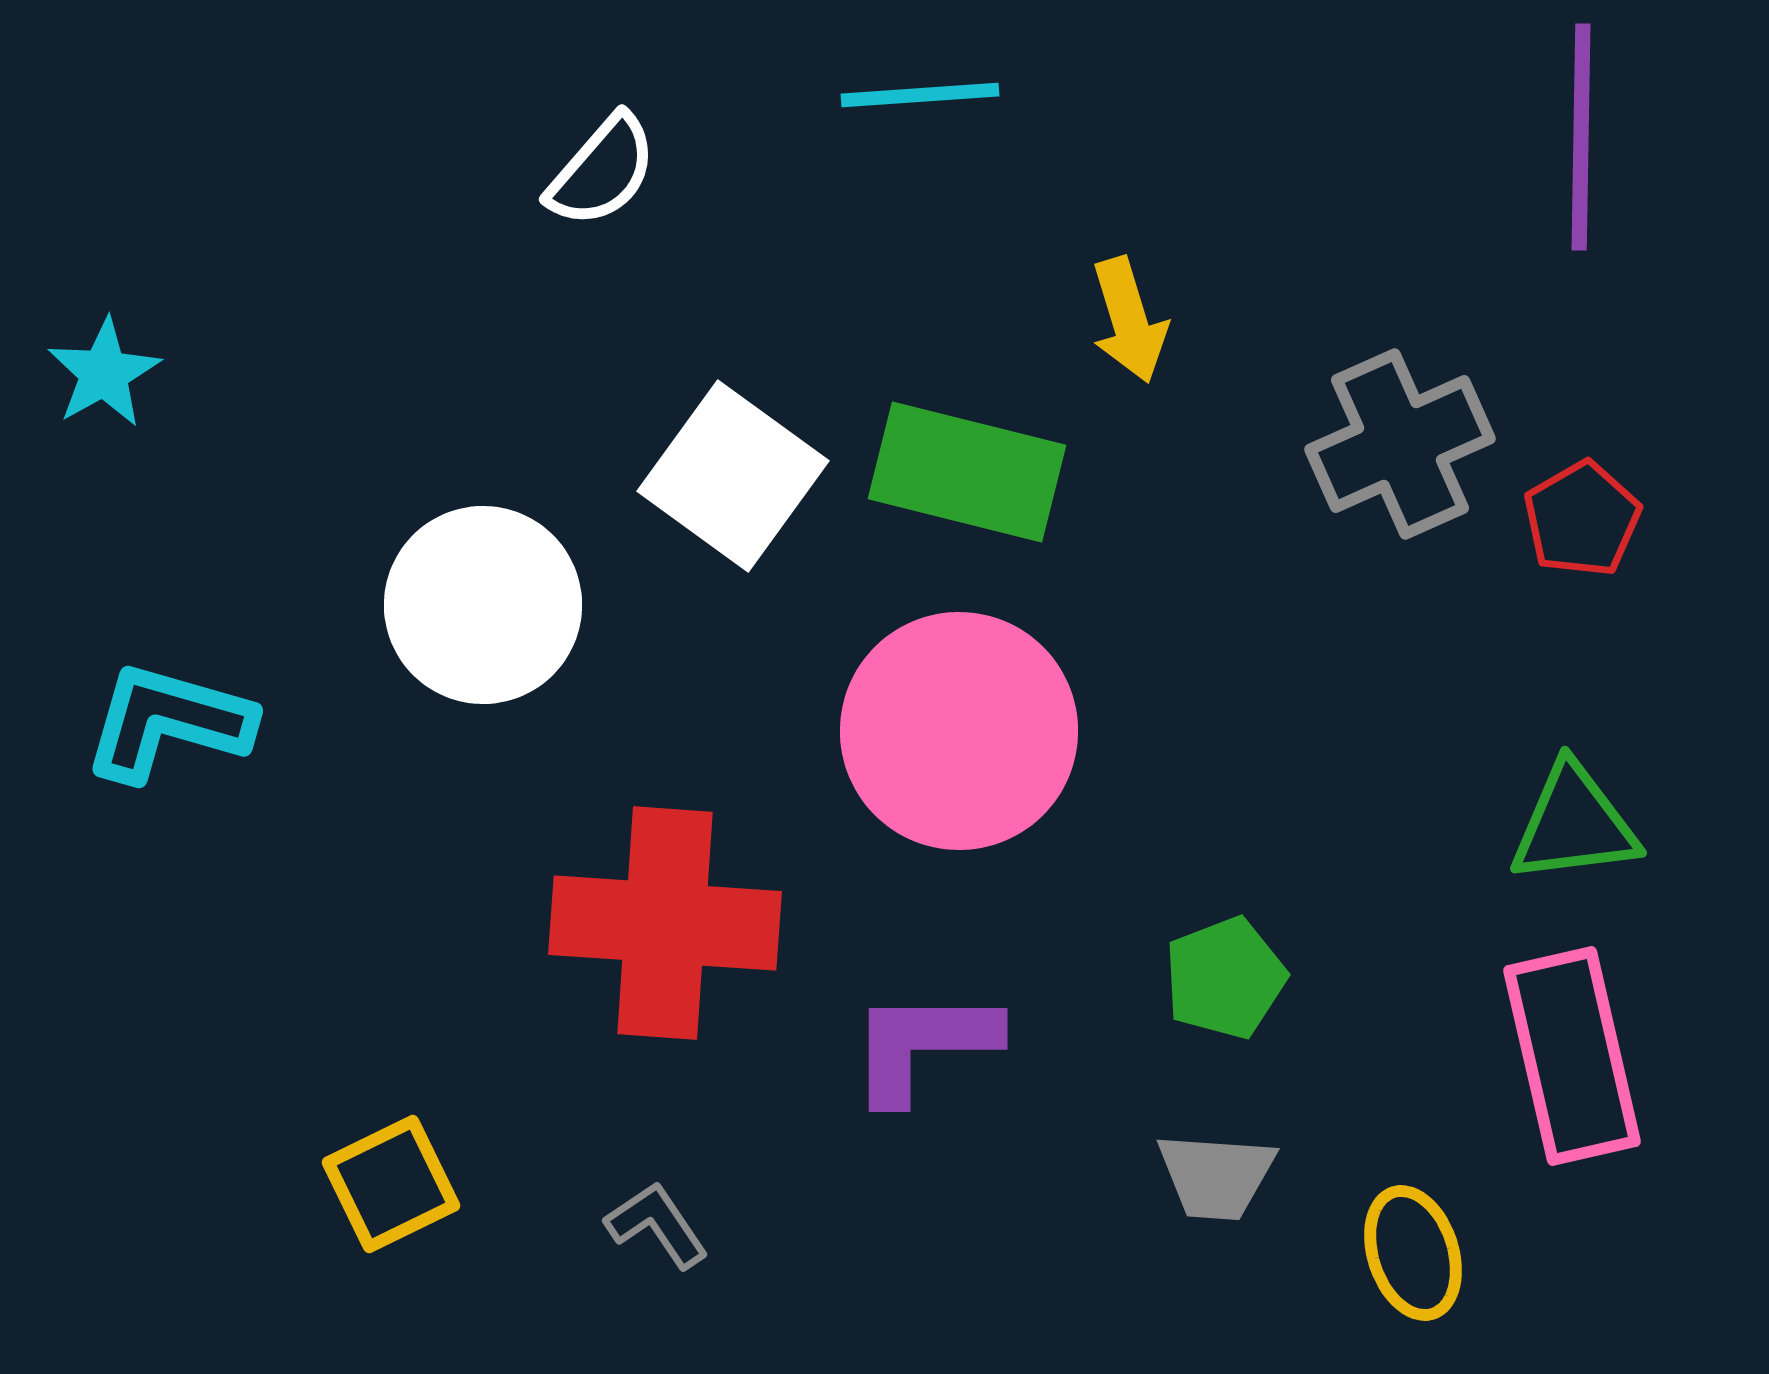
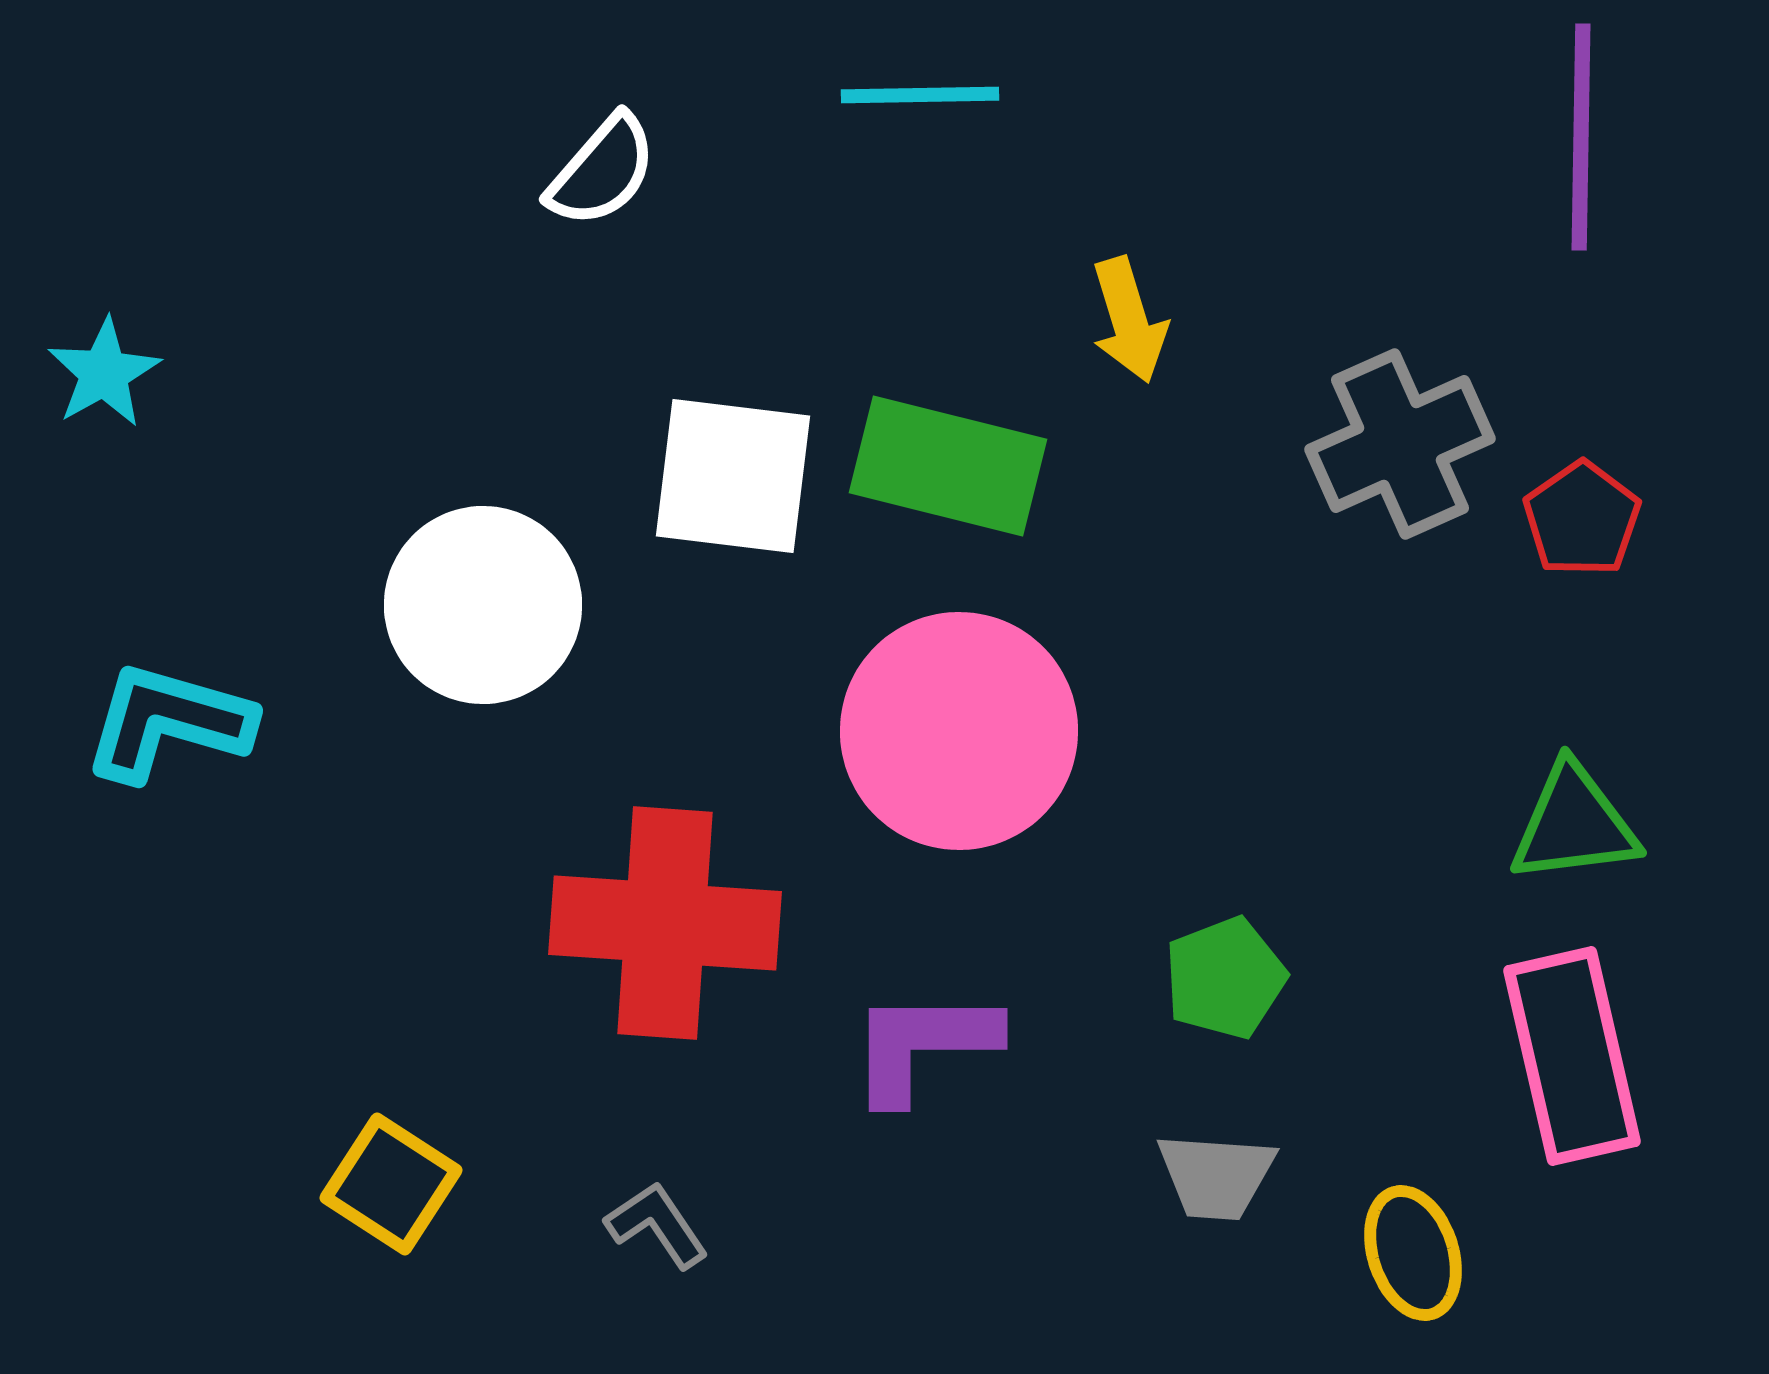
cyan line: rotated 3 degrees clockwise
green rectangle: moved 19 px left, 6 px up
white square: rotated 29 degrees counterclockwise
red pentagon: rotated 5 degrees counterclockwise
yellow square: rotated 31 degrees counterclockwise
